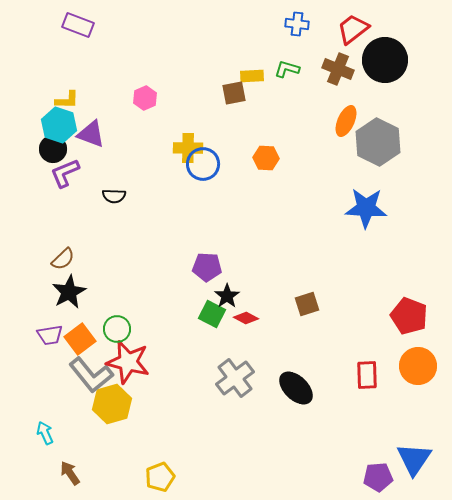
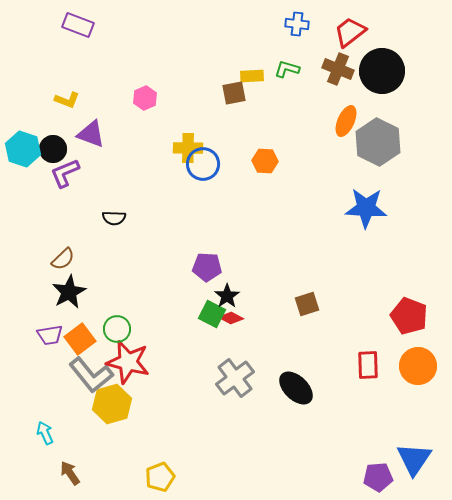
red trapezoid at (353, 29): moved 3 px left, 3 px down
black circle at (385, 60): moved 3 px left, 11 px down
yellow L-shape at (67, 100): rotated 20 degrees clockwise
cyan hexagon at (59, 125): moved 36 px left, 24 px down
orange hexagon at (266, 158): moved 1 px left, 3 px down
black semicircle at (114, 196): moved 22 px down
red diamond at (246, 318): moved 15 px left
red rectangle at (367, 375): moved 1 px right, 10 px up
